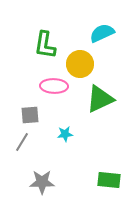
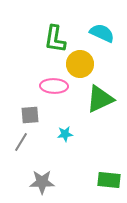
cyan semicircle: rotated 50 degrees clockwise
green L-shape: moved 10 px right, 6 px up
gray line: moved 1 px left
